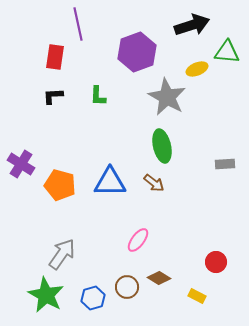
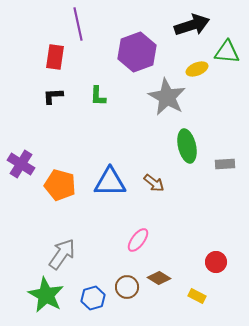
green ellipse: moved 25 px right
